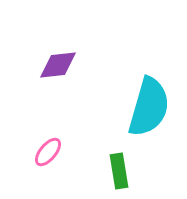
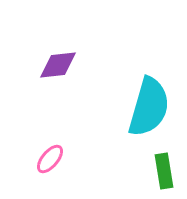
pink ellipse: moved 2 px right, 7 px down
green rectangle: moved 45 px right
